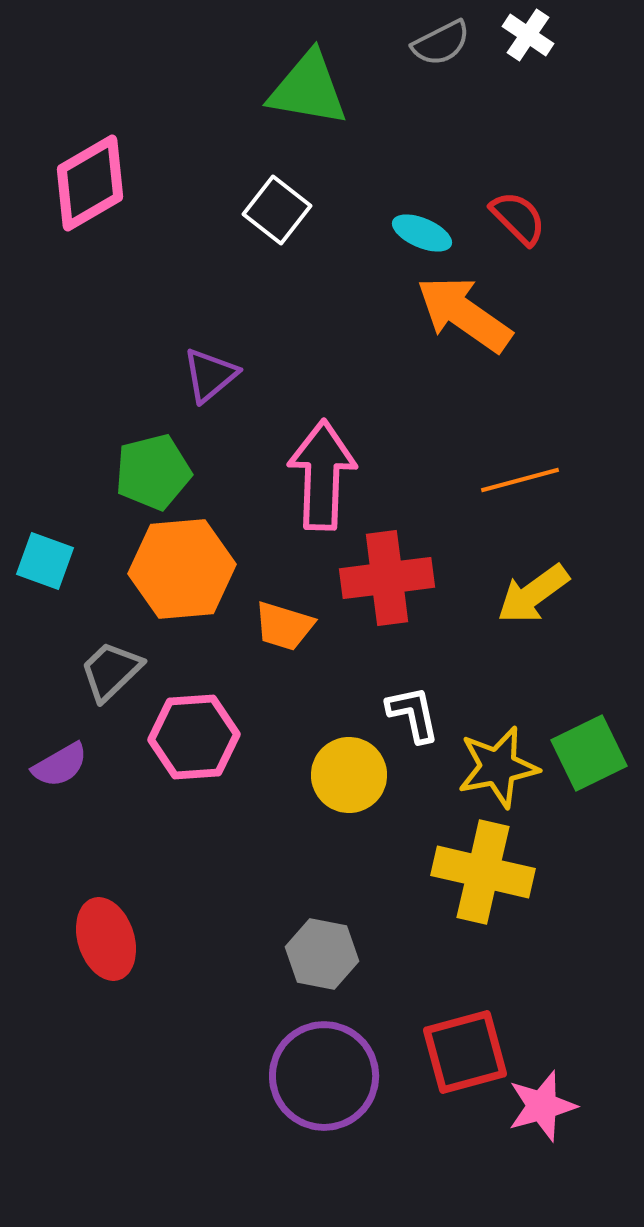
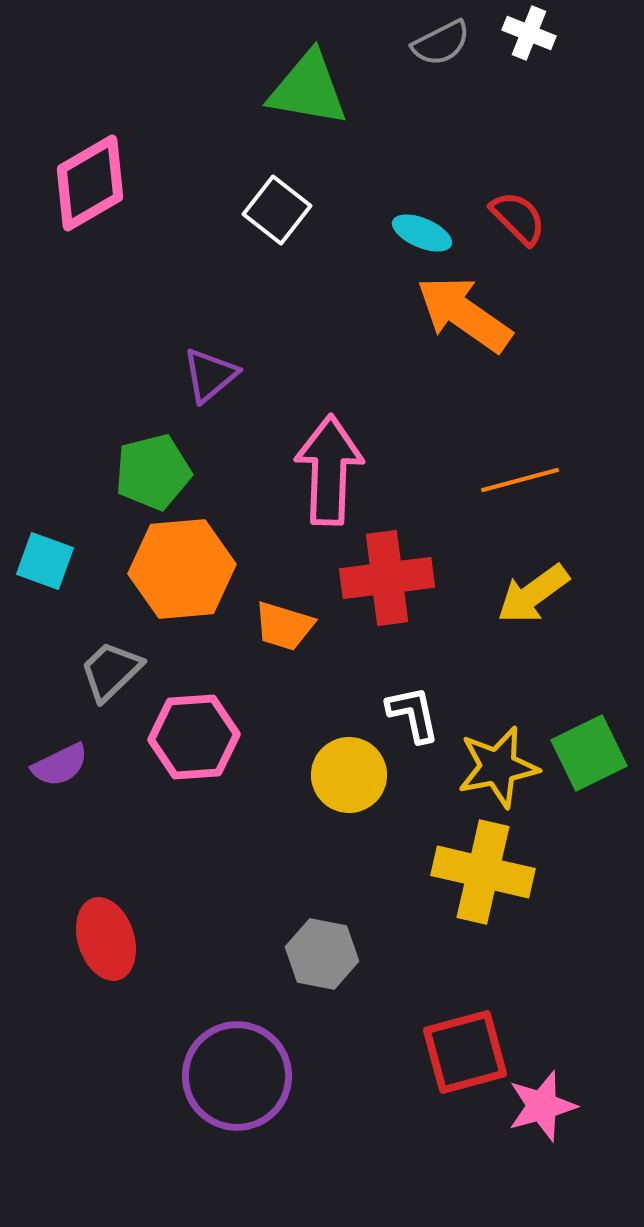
white cross: moved 1 px right, 2 px up; rotated 12 degrees counterclockwise
pink arrow: moved 7 px right, 5 px up
purple semicircle: rotated 4 degrees clockwise
purple circle: moved 87 px left
